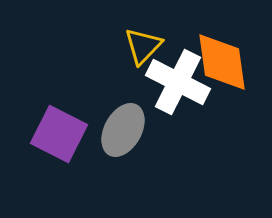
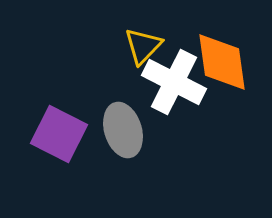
white cross: moved 4 px left
gray ellipse: rotated 46 degrees counterclockwise
